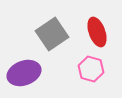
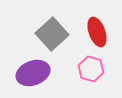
gray square: rotated 8 degrees counterclockwise
purple ellipse: moved 9 px right
